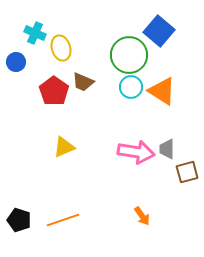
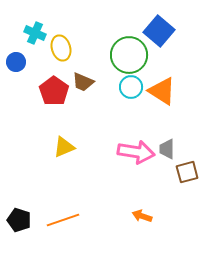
orange arrow: rotated 144 degrees clockwise
